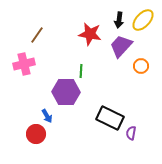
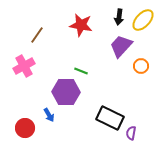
black arrow: moved 3 px up
red star: moved 9 px left, 9 px up
pink cross: moved 2 px down; rotated 15 degrees counterclockwise
green line: rotated 72 degrees counterclockwise
blue arrow: moved 2 px right, 1 px up
red circle: moved 11 px left, 6 px up
